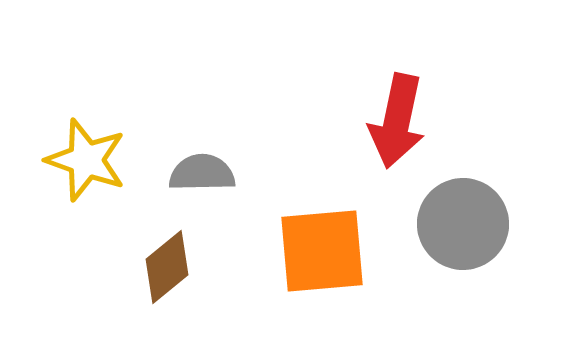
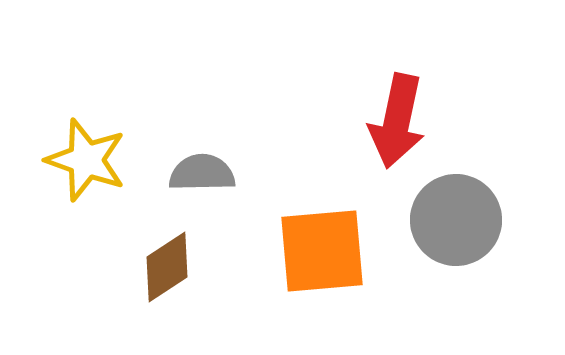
gray circle: moved 7 px left, 4 px up
brown diamond: rotated 6 degrees clockwise
